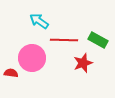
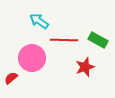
red star: moved 2 px right, 4 px down
red semicircle: moved 5 px down; rotated 48 degrees counterclockwise
